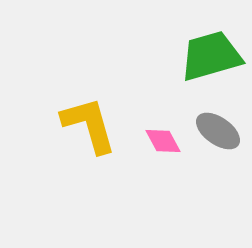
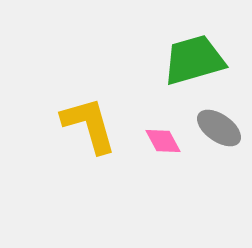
green trapezoid: moved 17 px left, 4 px down
gray ellipse: moved 1 px right, 3 px up
